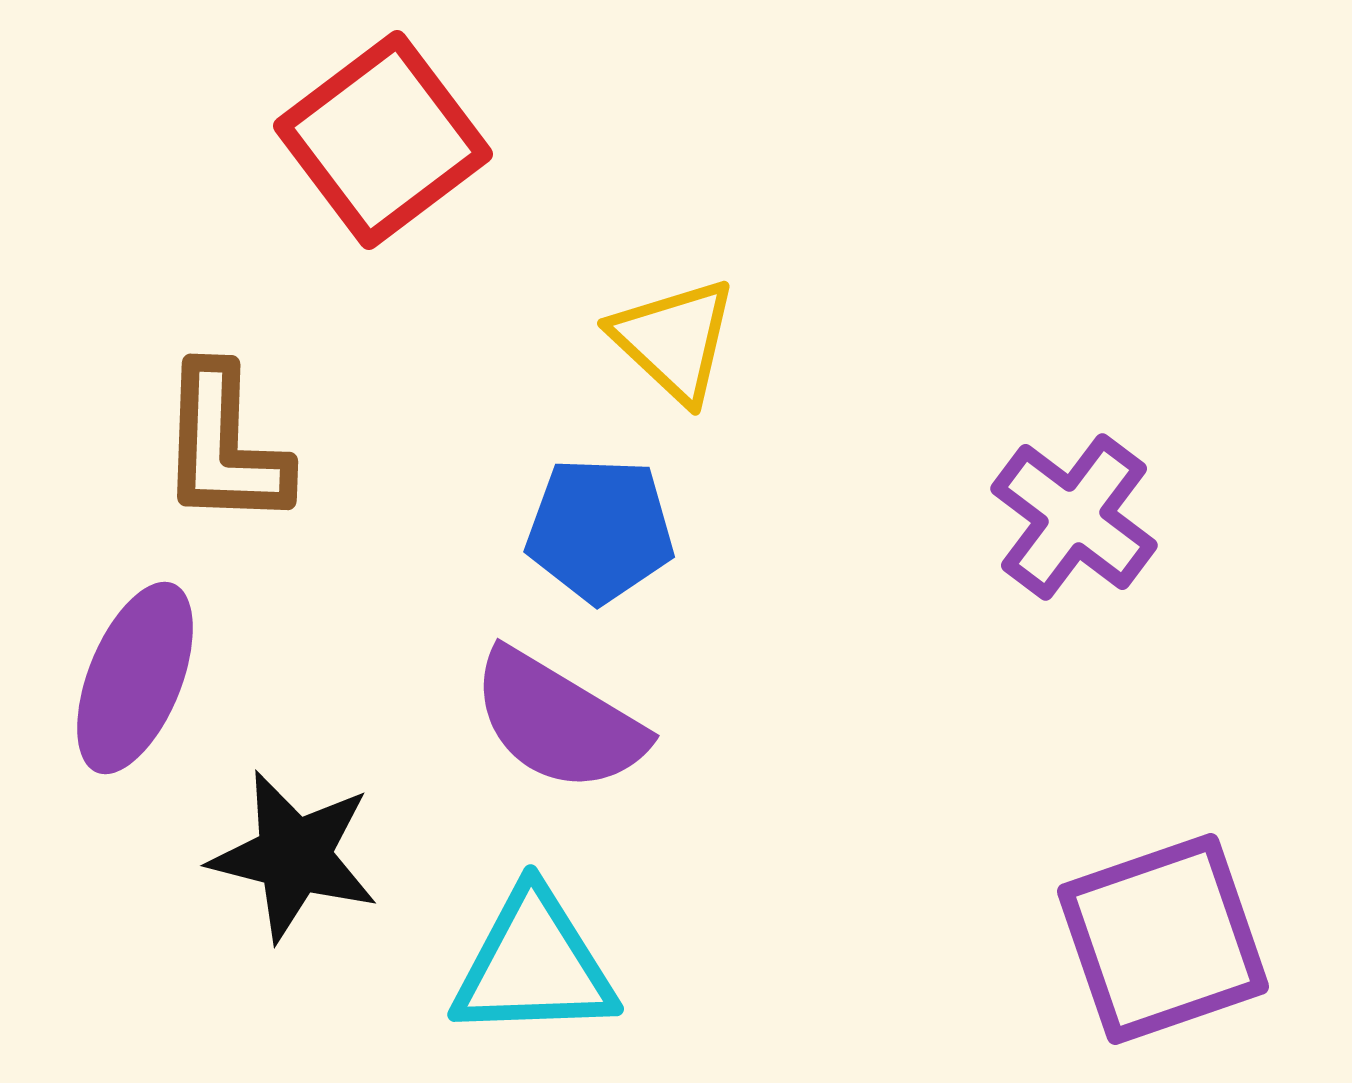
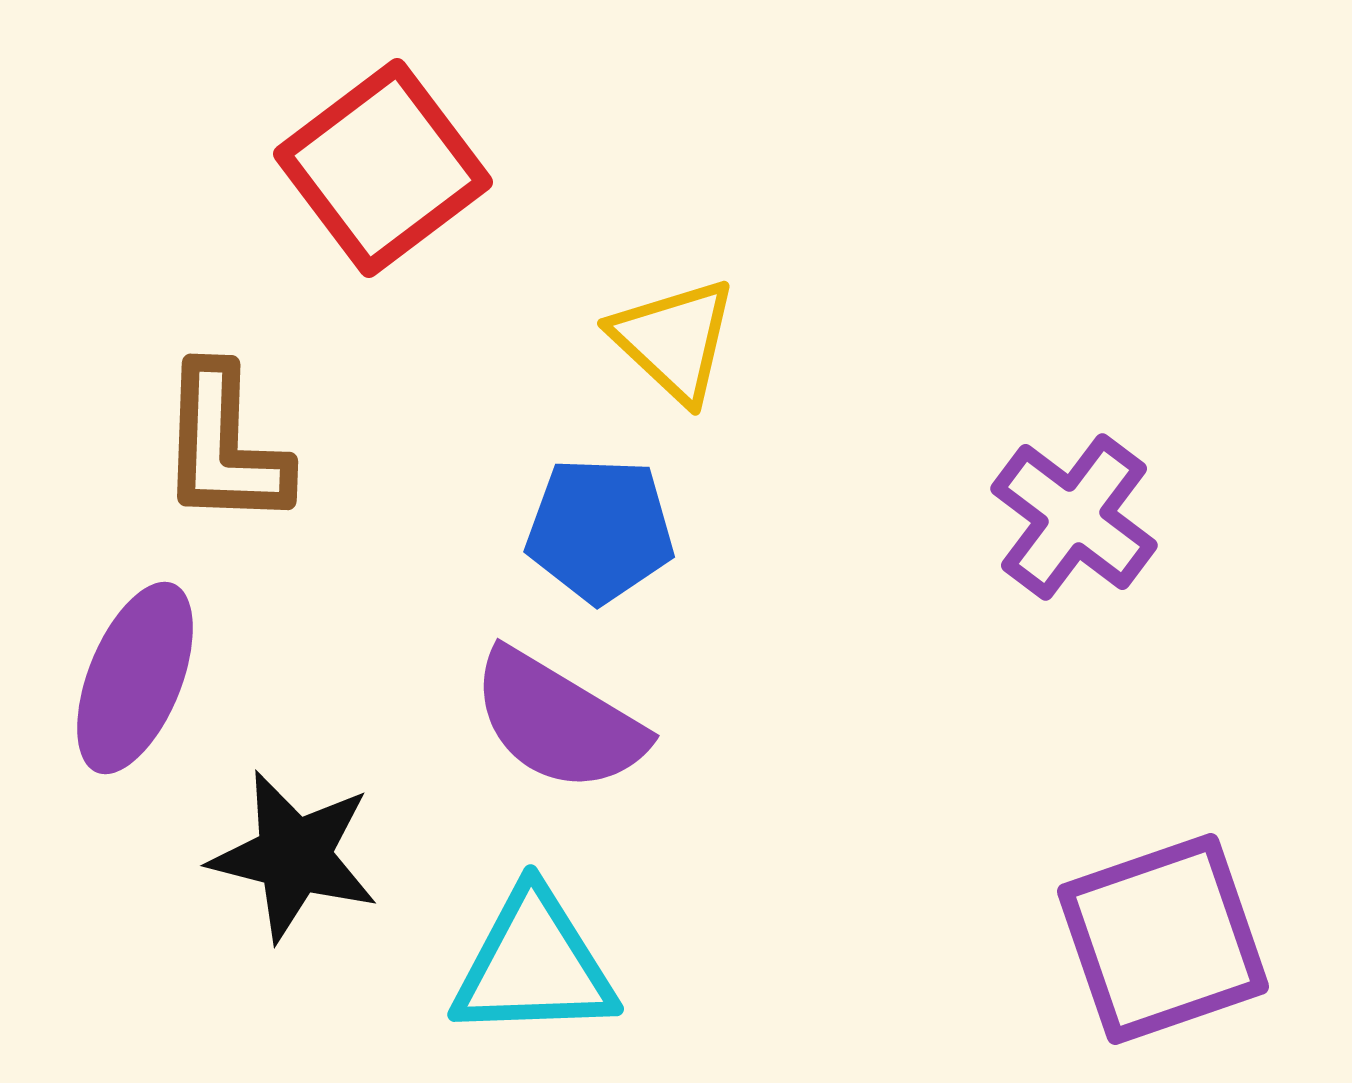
red square: moved 28 px down
